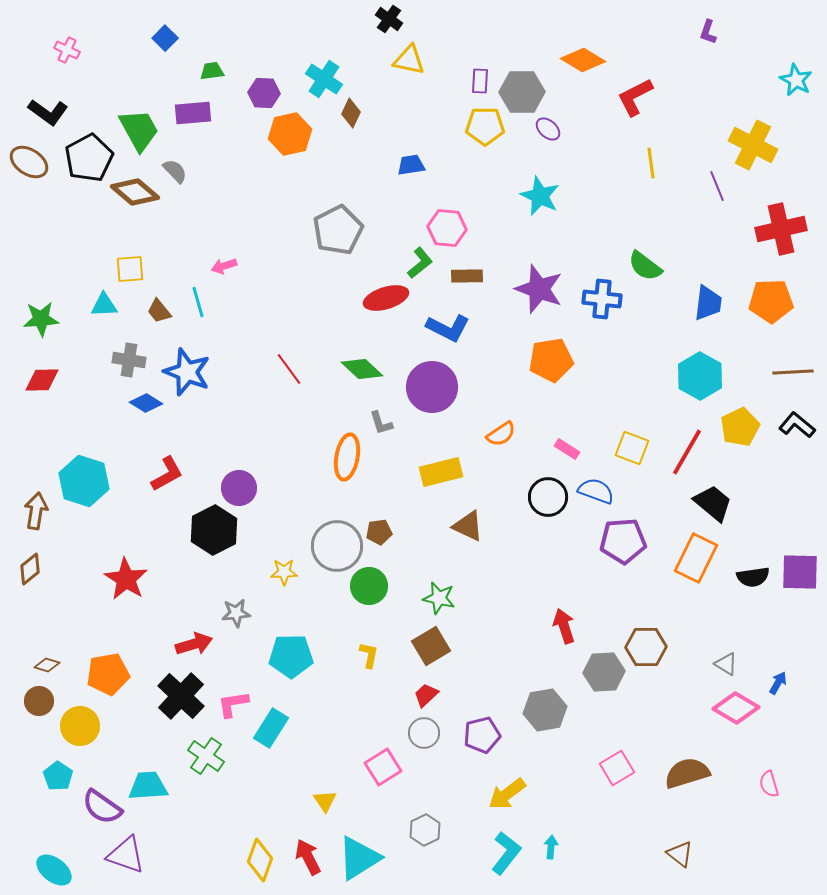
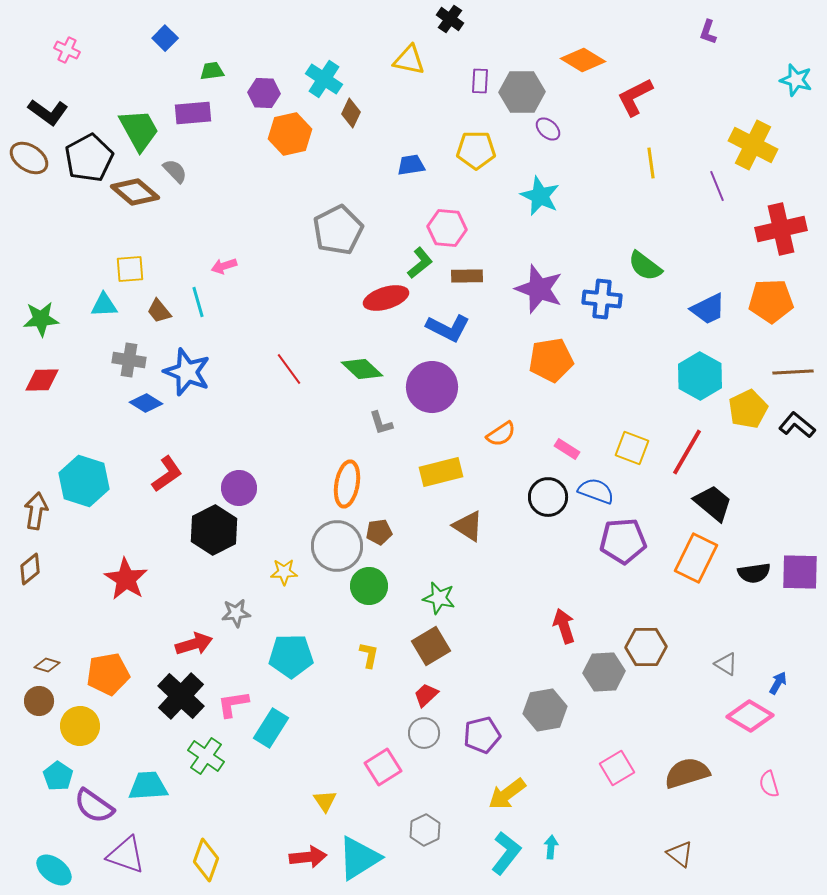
black cross at (389, 19): moved 61 px right
cyan star at (796, 80): rotated 12 degrees counterclockwise
yellow pentagon at (485, 126): moved 9 px left, 24 px down
brown ellipse at (29, 162): moved 4 px up
blue trapezoid at (708, 303): moved 6 px down; rotated 57 degrees clockwise
yellow pentagon at (740, 427): moved 8 px right, 18 px up
orange ellipse at (347, 457): moved 27 px down
red L-shape at (167, 474): rotated 6 degrees counterclockwise
brown triangle at (468, 526): rotated 8 degrees clockwise
black semicircle at (753, 577): moved 1 px right, 4 px up
pink diamond at (736, 708): moved 14 px right, 8 px down
purple semicircle at (102, 807): moved 8 px left, 1 px up
red arrow at (308, 857): rotated 111 degrees clockwise
yellow diamond at (260, 860): moved 54 px left
